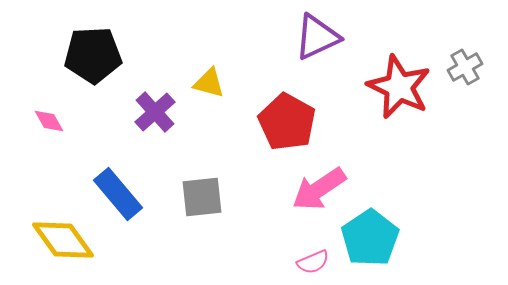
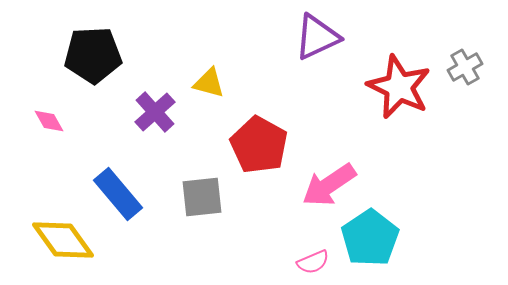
red pentagon: moved 28 px left, 23 px down
pink arrow: moved 10 px right, 4 px up
